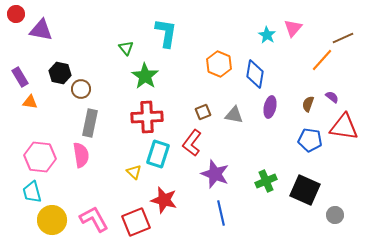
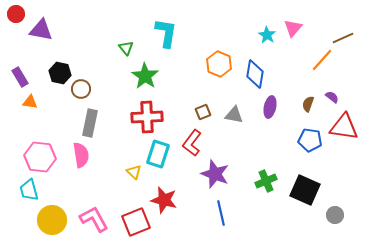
cyan trapezoid: moved 3 px left, 2 px up
